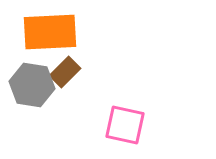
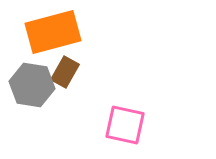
orange rectangle: moved 3 px right; rotated 12 degrees counterclockwise
brown rectangle: rotated 16 degrees counterclockwise
